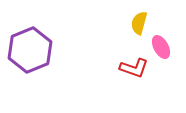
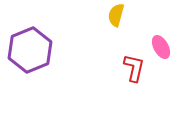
yellow semicircle: moved 23 px left, 8 px up
red L-shape: rotated 96 degrees counterclockwise
